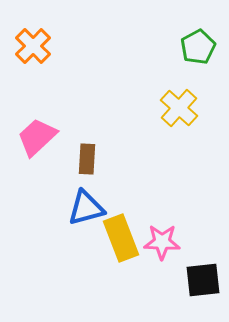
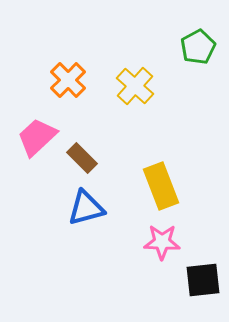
orange cross: moved 35 px right, 34 px down
yellow cross: moved 44 px left, 22 px up
brown rectangle: moved 5 px left, 1 px up; rotated 48 degrees counterclockwise
yellow rectangle: moved 40 px right, 52 px up
